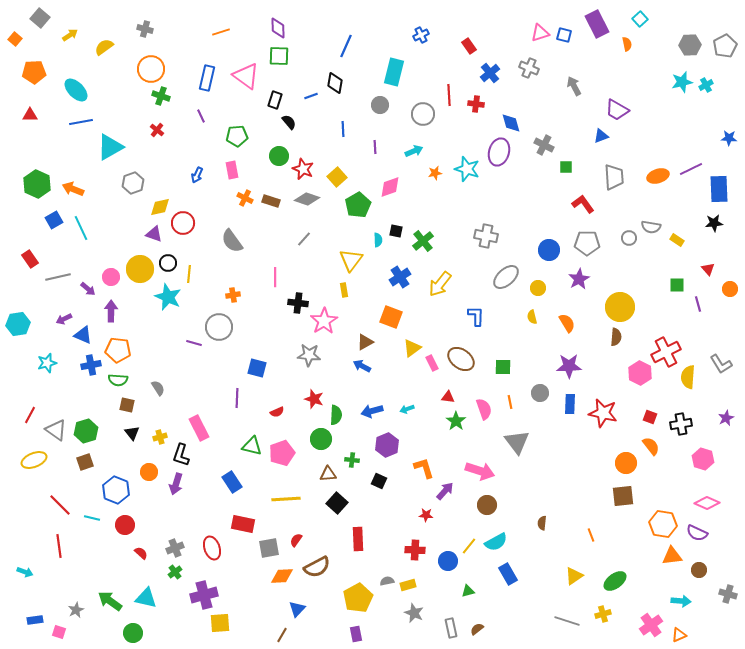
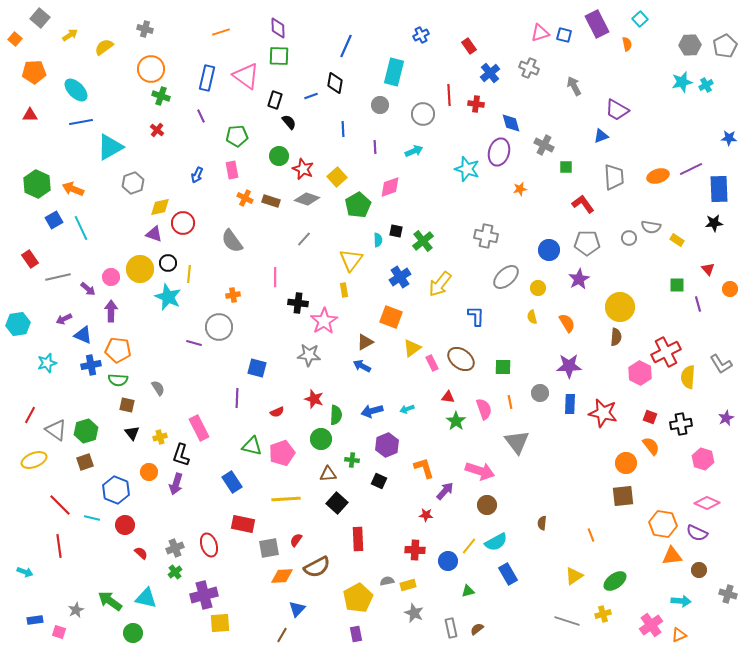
orange star at (435, 173): moved 85 px right, 16 px down
red ellipse at (212, 548): moved 3 px left, 3 px up
